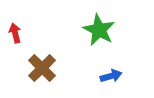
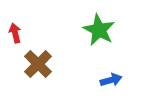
brown cross: moved 4 px left, 4 px up
blue arrow: moved 4 px down
